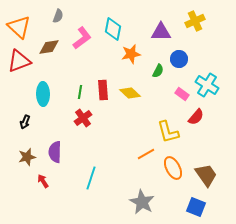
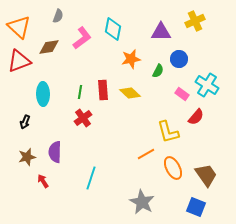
orange star: moved 5 px down
